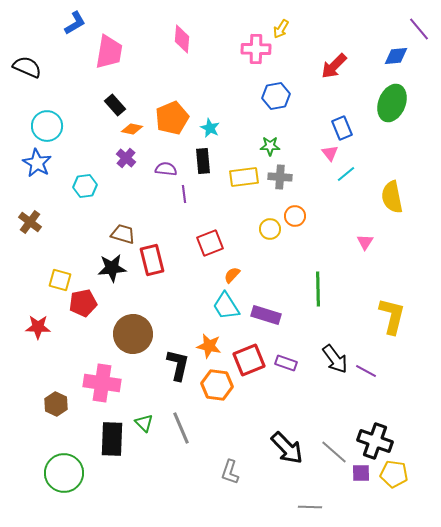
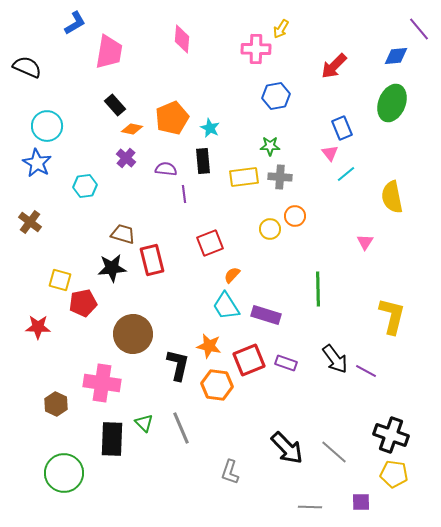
black cross at (375, 441): moved 16 px right, 6 px up
purple square at (361, 473): moved 29 px down
